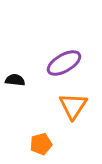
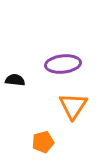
purple ellipse: moved 1 px left, 1 px down; rotated 24 degrees clockwise
orange pentagon: moved 2 px right, 2 px up
